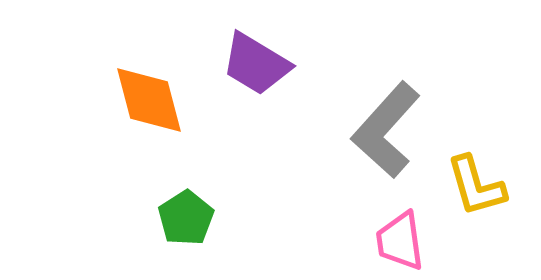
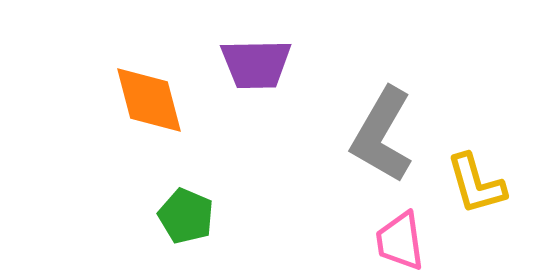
purple trapezoid: rotated 32 degrees counterclockwise
gray L-shape: moved 4 px left, 5 px down; rotated 12 degrees counterclockwise
yellow L-shape: moved 2 px up
green pentagon: moved 2 px up; rotated 16 degrees counterclockwise
